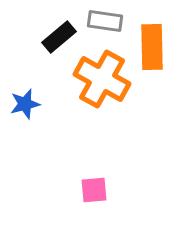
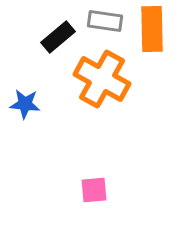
black rectangle: moved 1 px left
orange rectangle: moved 18 px up
blue star: rotated 20 degrees clockwise
